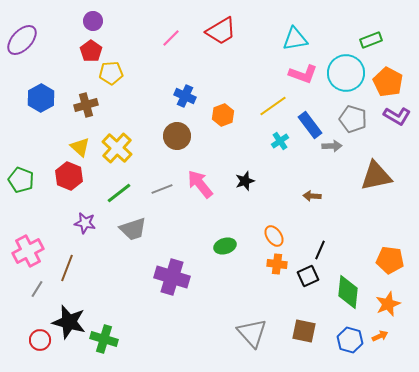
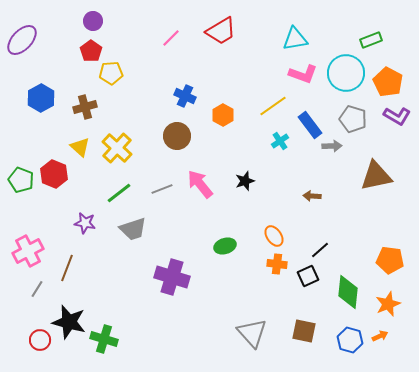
brown cross at (86, 105): moved 1 px left, 2 px down
orange hexagon at (223, 115): rotated 10 degrees counterclockwise
red hexagon at (69, 176): moved 15 px left, 2 px up
black line at (320, 250): rotated 24 degrees clockwise
